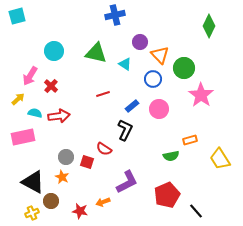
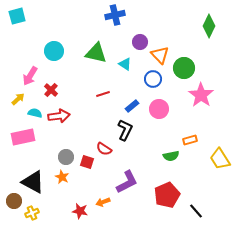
red cross: moved 4 px down
brown circle: moved 37 px left
